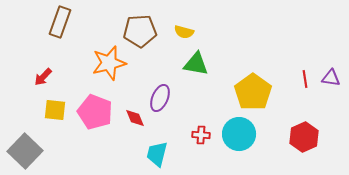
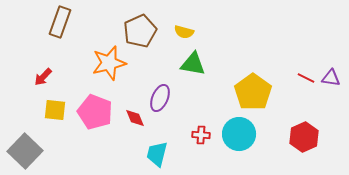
brown pentagon: rotated 20 degrees counterclockwise
green triangle: moved 3 px left
red line: moved 1 px right, 1 px up; rotated 54 degrees counterclockwise
